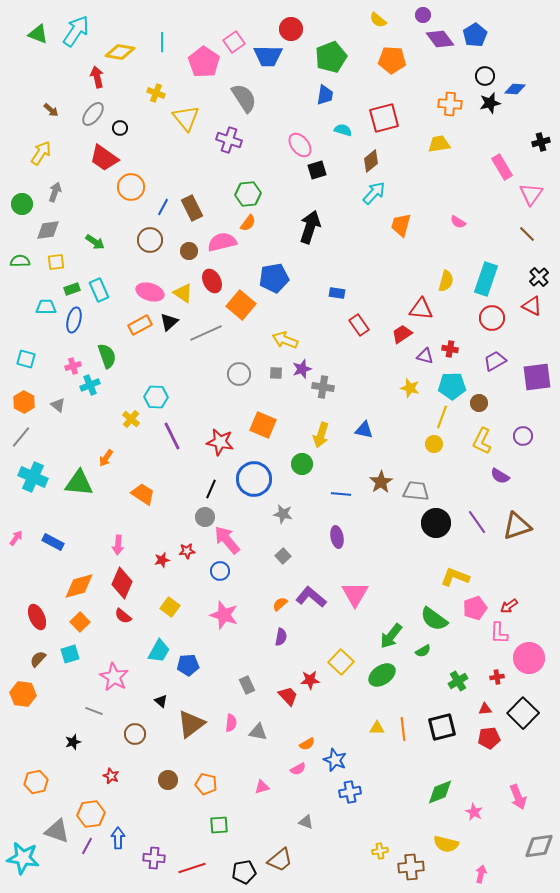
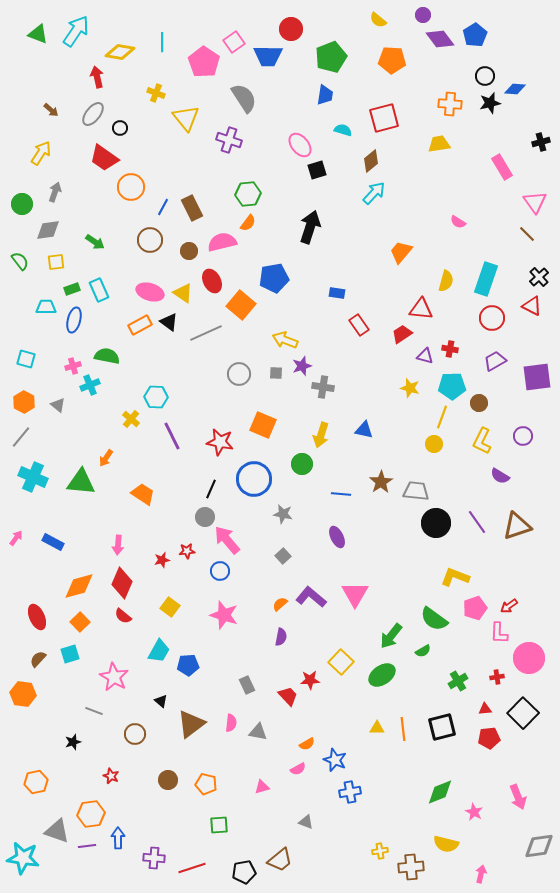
pink triangle at (531, 194): moved 4 px right, 8 px down; rotated 10 degrees counterclockwise
orange trapezoid at (401, 225): moved 27 px down; rotated 25 degrees clockwise
green semicircle at (20, 261): rotated 54 degrees clockwise
black triangle at (169, 322): rotated 42 degrees counterclockwise
green semicircle at (107, 356): rotated 60 degrees counterclockwise
purple star at (302, 369): moved 3 px up
green triangle at (79, 483): moved 2 px right, 1 px up
purple ellipse at (337, 537): rotated 15 degrees counterclockwise
purple line at (87, 846): rotated 54 degrees clockwise
